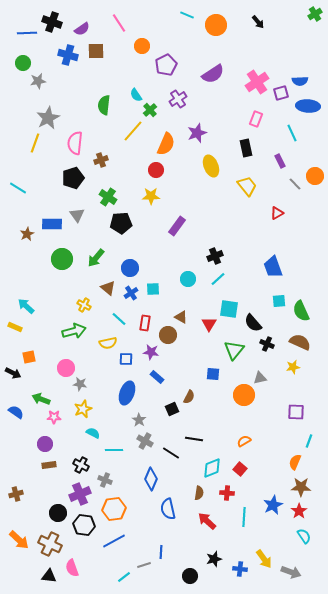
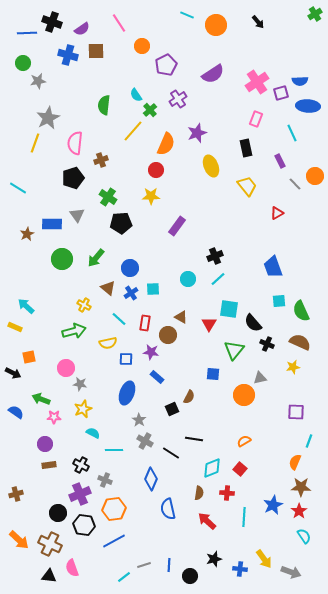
blue line at (161, 552): moved 8 px right, 13 px down
